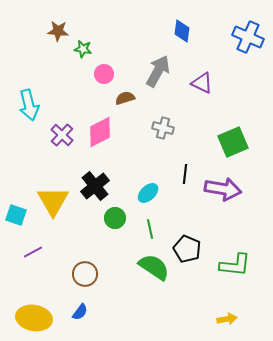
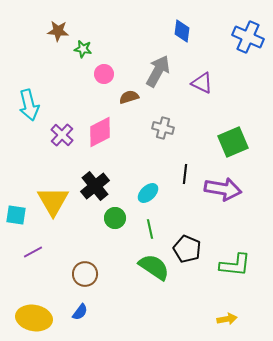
brown semicircle: moved 4 px right, 1 px up
cyan square: rotated 10 degrees counterclockwise
